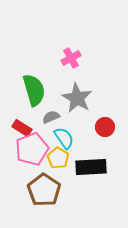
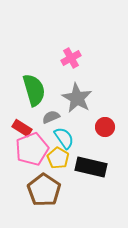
black rectangle: rotated 16 degrees clockwise
